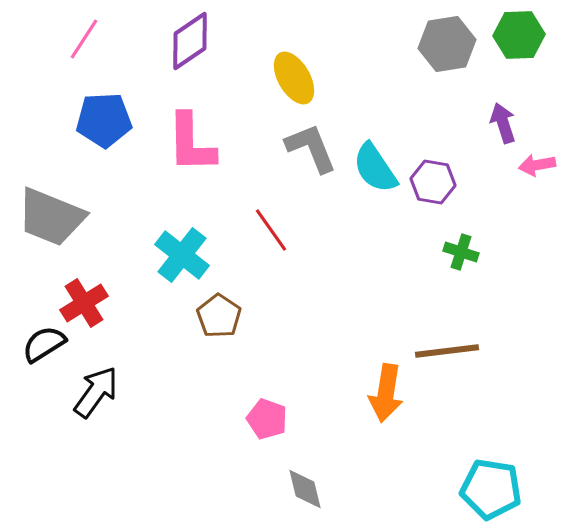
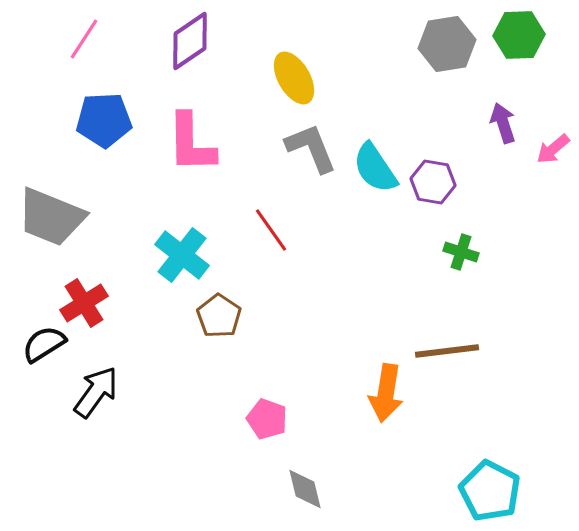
pink arrow: moved 16 px right, 16 px up; rotated 30 degrees counterclockwise
cyan pentagon: moved 1 px left, 2 px down; rotated 18 degrees clockwise
